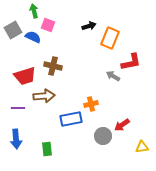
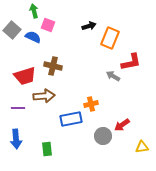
gray square: moved 1 px left; rotated 18 degrees counterclockwise
